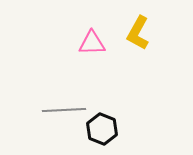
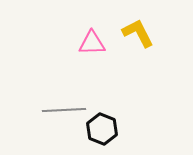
yellow L-shape: rotated 124 degrees clockwise
